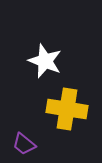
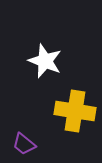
yellow cross: moved 8 px right, 2 px down
